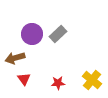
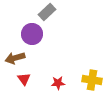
gray rectangle: moved 11 px left, 22 px up
yellow cross: rotated 30 degrees counterclockwise
